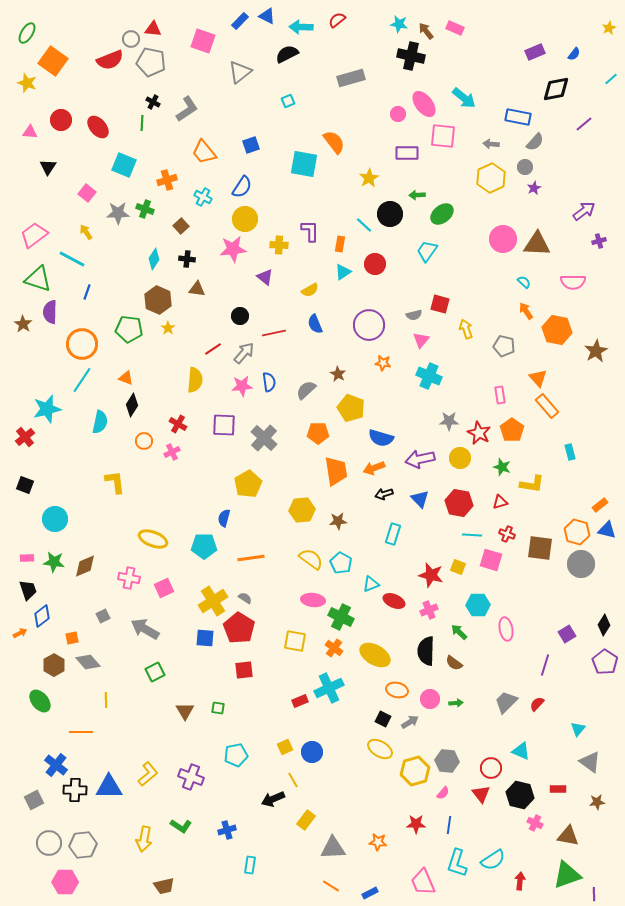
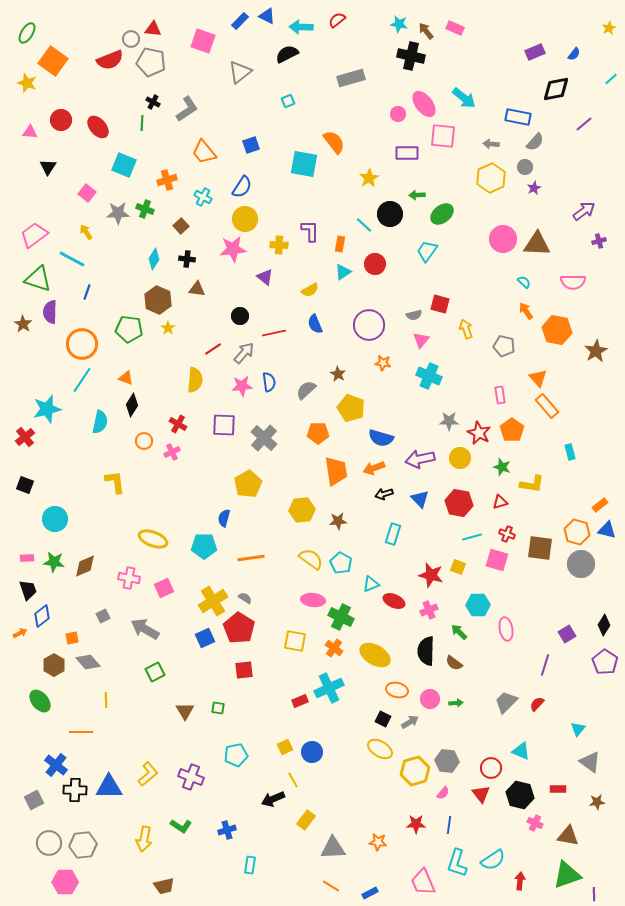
cyan line at (472, 535): moved 2 px down; rotated 18 degrees counterclockwise
pink square at (491, 560): moved 6 px right
blue square at (205, 638): rotated 30 degrees counterclockwise
